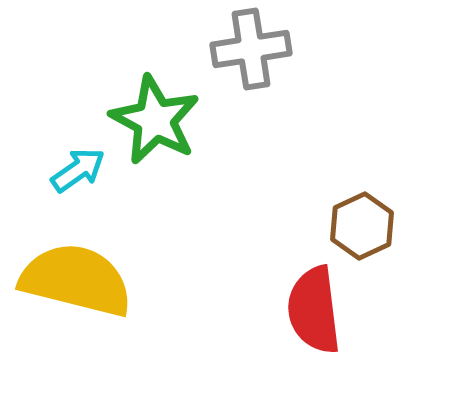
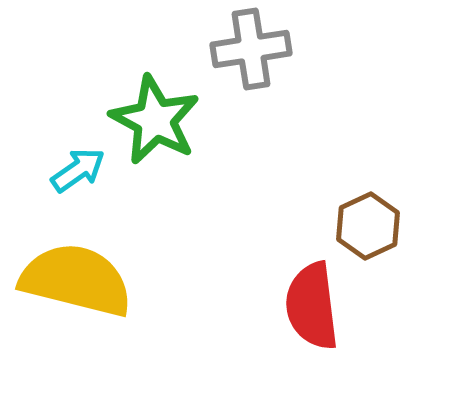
brown hexagon: moved 6 px right
red semicircle: moved 2 px left, 4 px up
